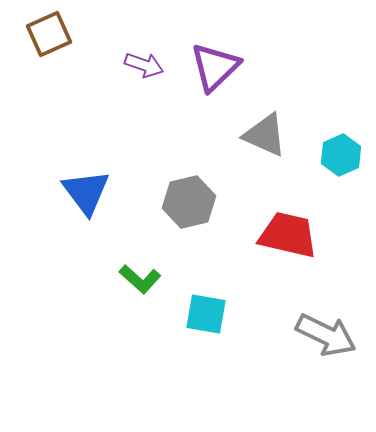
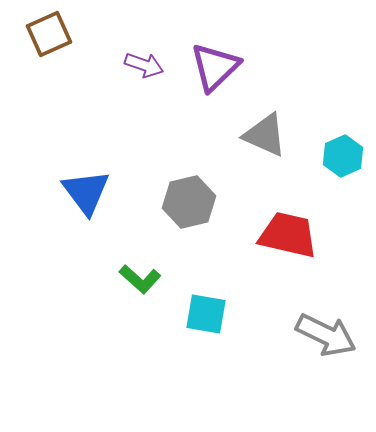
cyan hexagon: moved 2 px right, 1 px down
